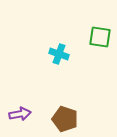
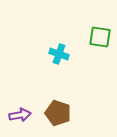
purple arrow: moved 1 px down
brown pentagon: moved 7 px left, 6 px up
